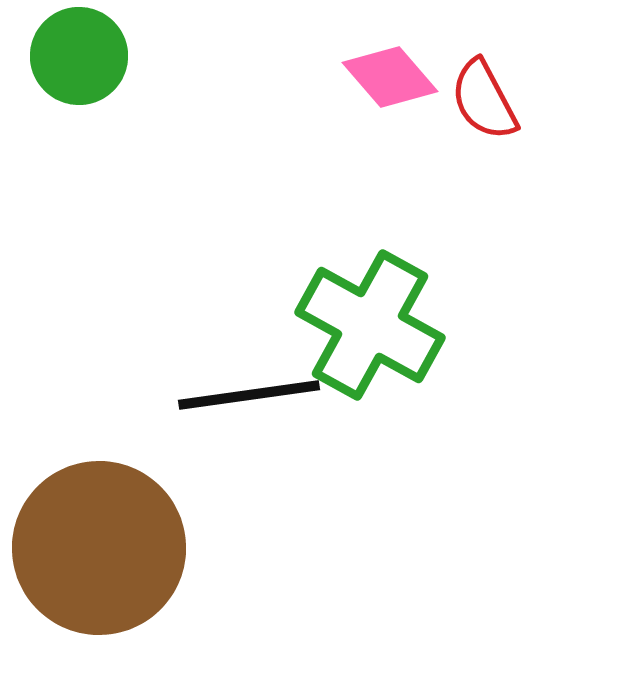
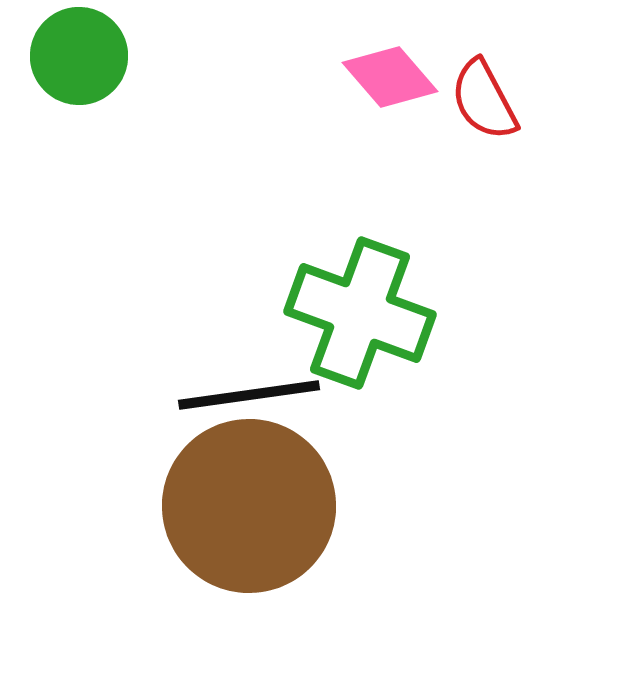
green cross: moved 10 px left, 12 px up; rotated 9 degrees counterclockwise
brown circle: moved 150 px right, 42 px up
